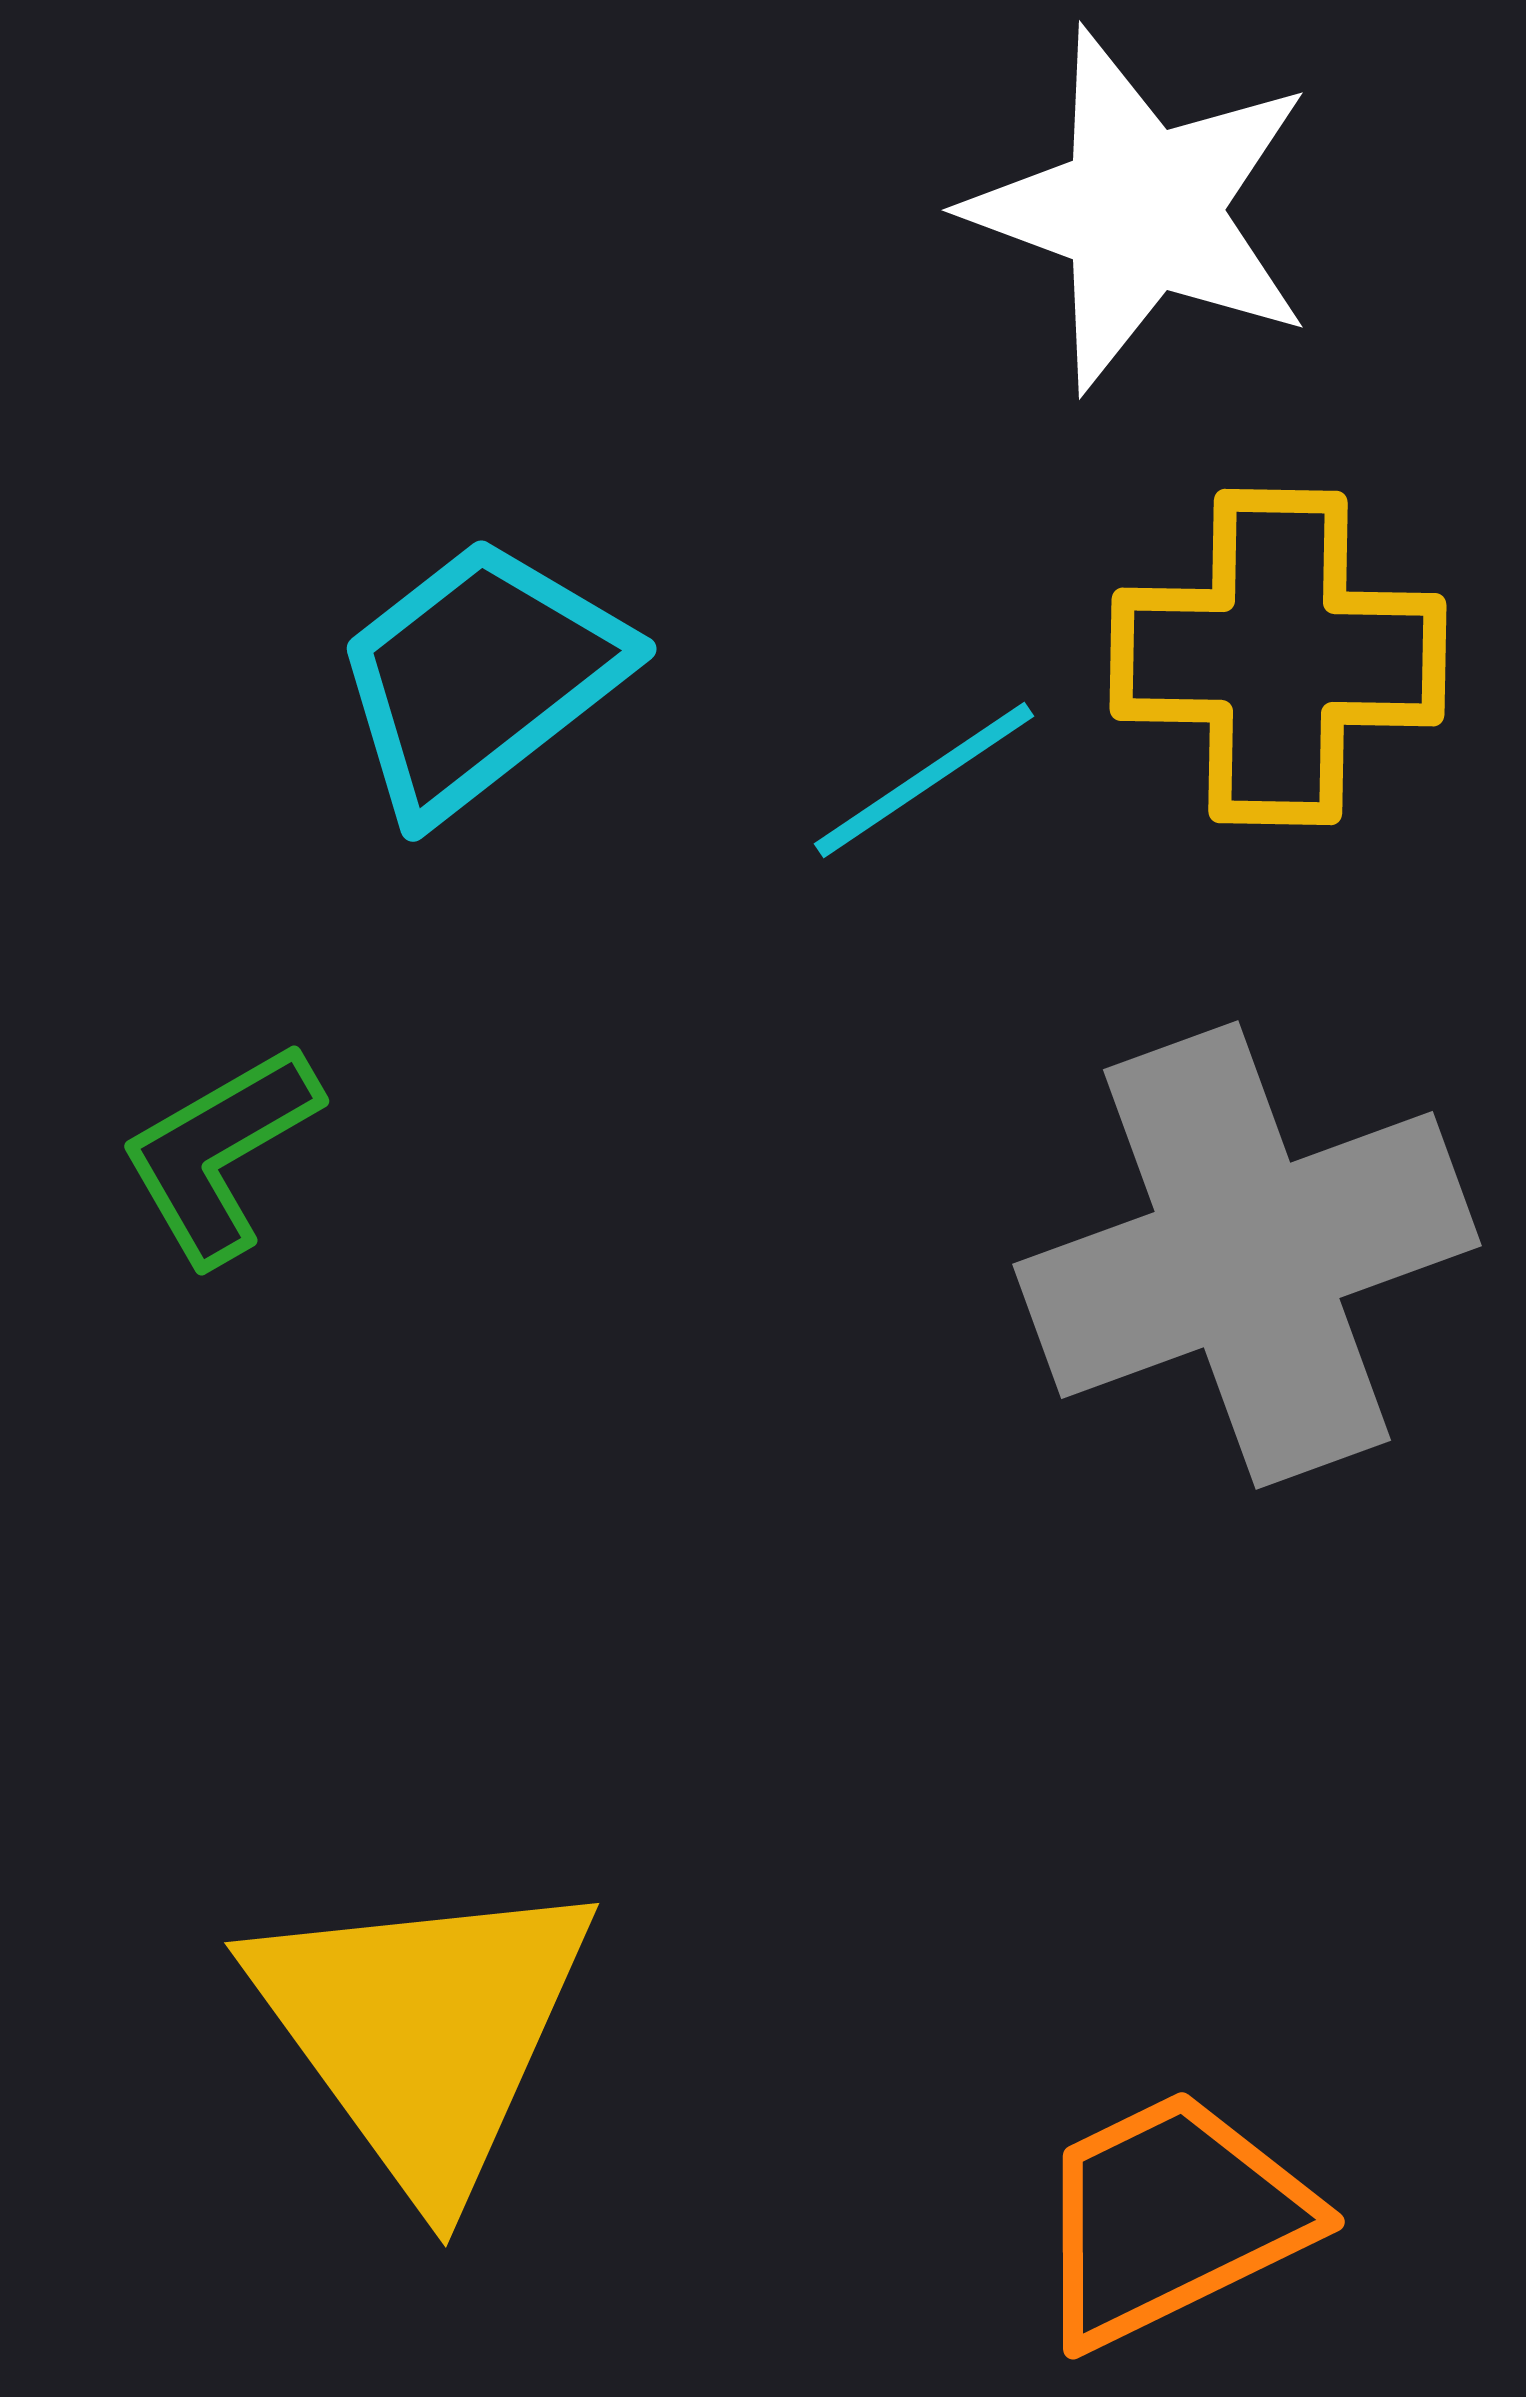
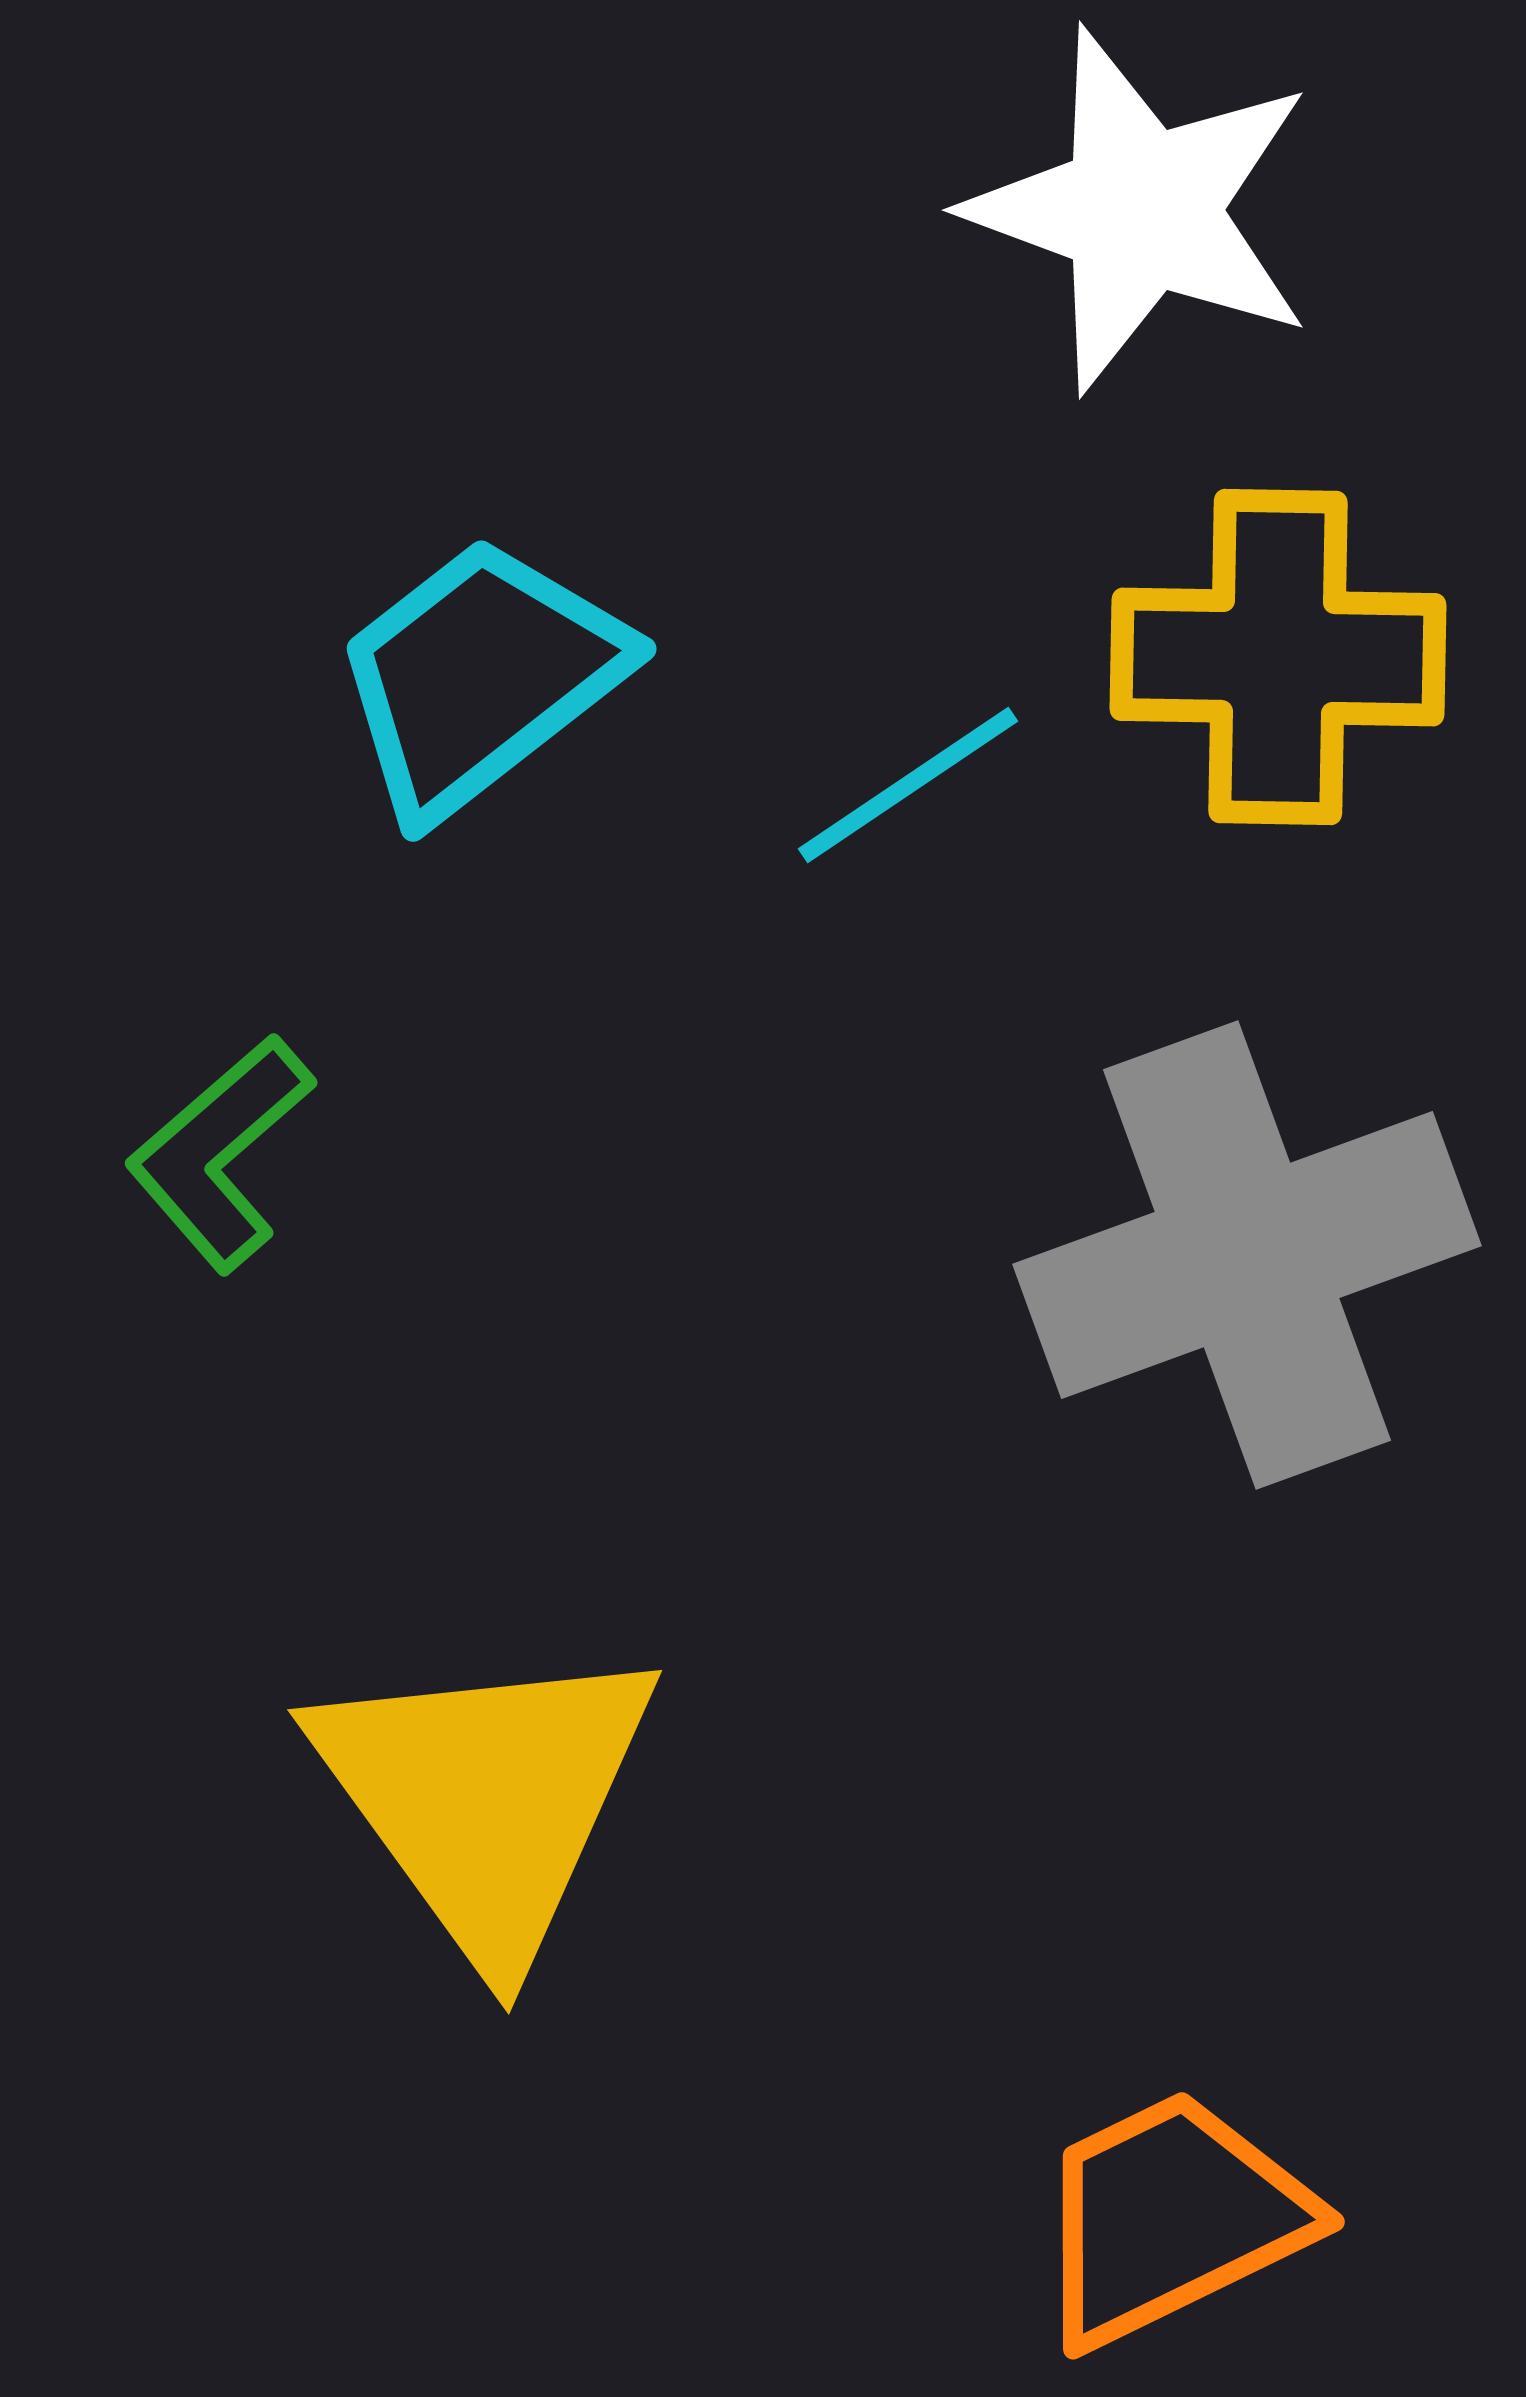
cyan line: moved 16 px left, 5 px down
green L-shape: rotated 11 degrees counterclockwise
yellow triangle: moved 63 px right, 233 px up
